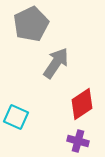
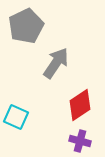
gray pentagon: moved 5 px left, 2 px down
red diamond: moved 2 px left, 1 px down
purple cross: moved 2 px right
